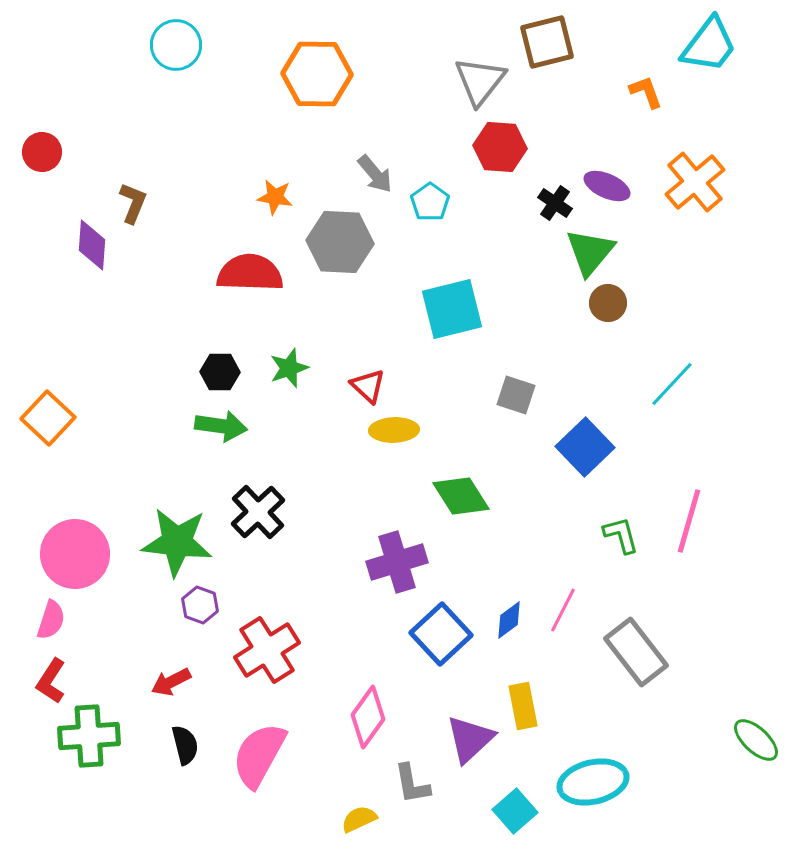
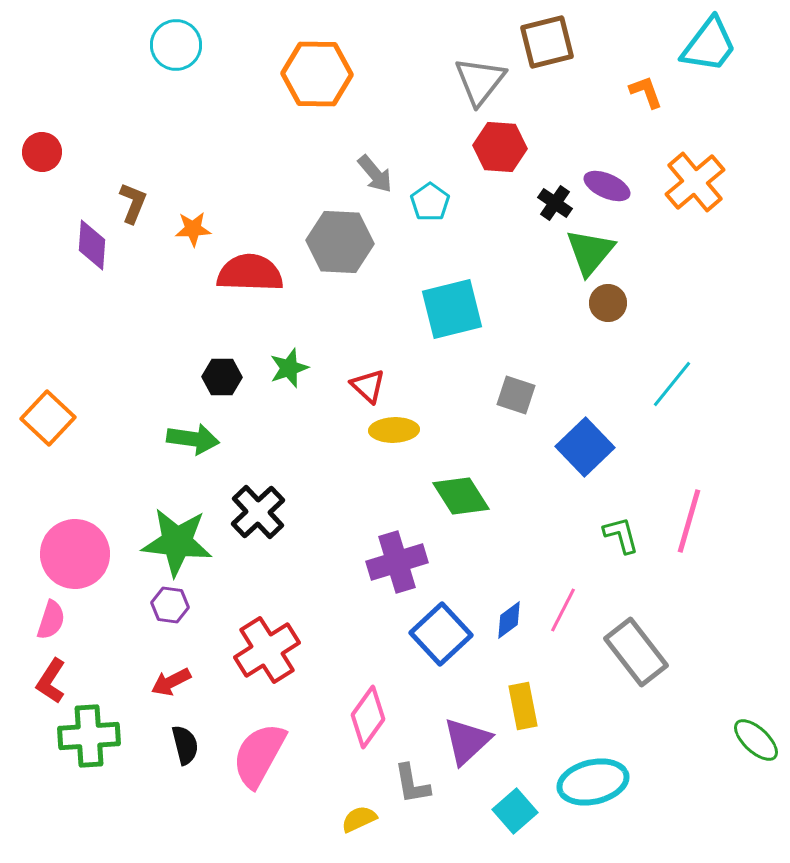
orange star at (275, 197): moved 82 px left, 32 px down; rotated 12 degrees counterclockwise
black hexagon at (220, 372): moved 2 px right, 5 px down
cyan line at (672, 384): rotated 4 degrees counterclockwise
green arrow at (221, 426): moved 28 px left, 13 px down
purple hexagon at (200, 605): moved 30 px left; rotated 12 degrees counterclockwise
purple triangle at (470, 739): moved 3 px left, 2 px down
